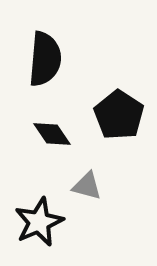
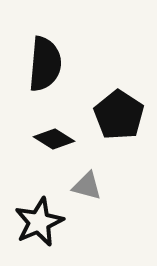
black semicircle: moved 5 px down
black diamond: moved 2 px right, 5 px down; rotated 24 degrees counterclockwise
